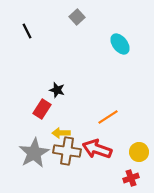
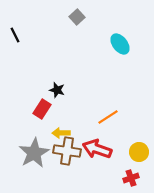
black line: moved 12 px left, 4 px down
